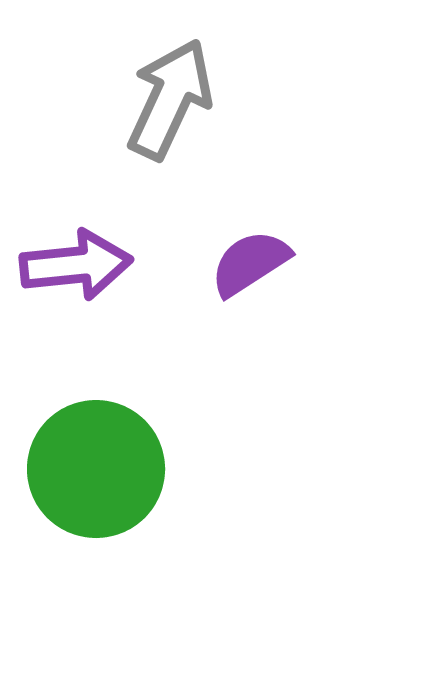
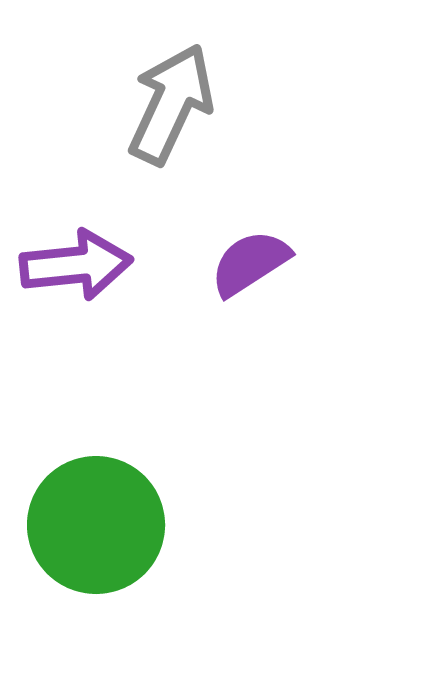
gray arrow: moved 1 px right, 5 px down
green circle: moved 56 px down
